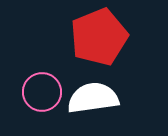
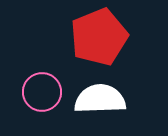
white semicircle: moved 7 px right, 1 px down; rotated 6 degrees clockwise
